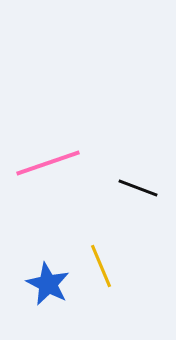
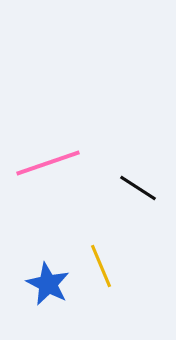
black line: rotated 12 degrees clockwise
